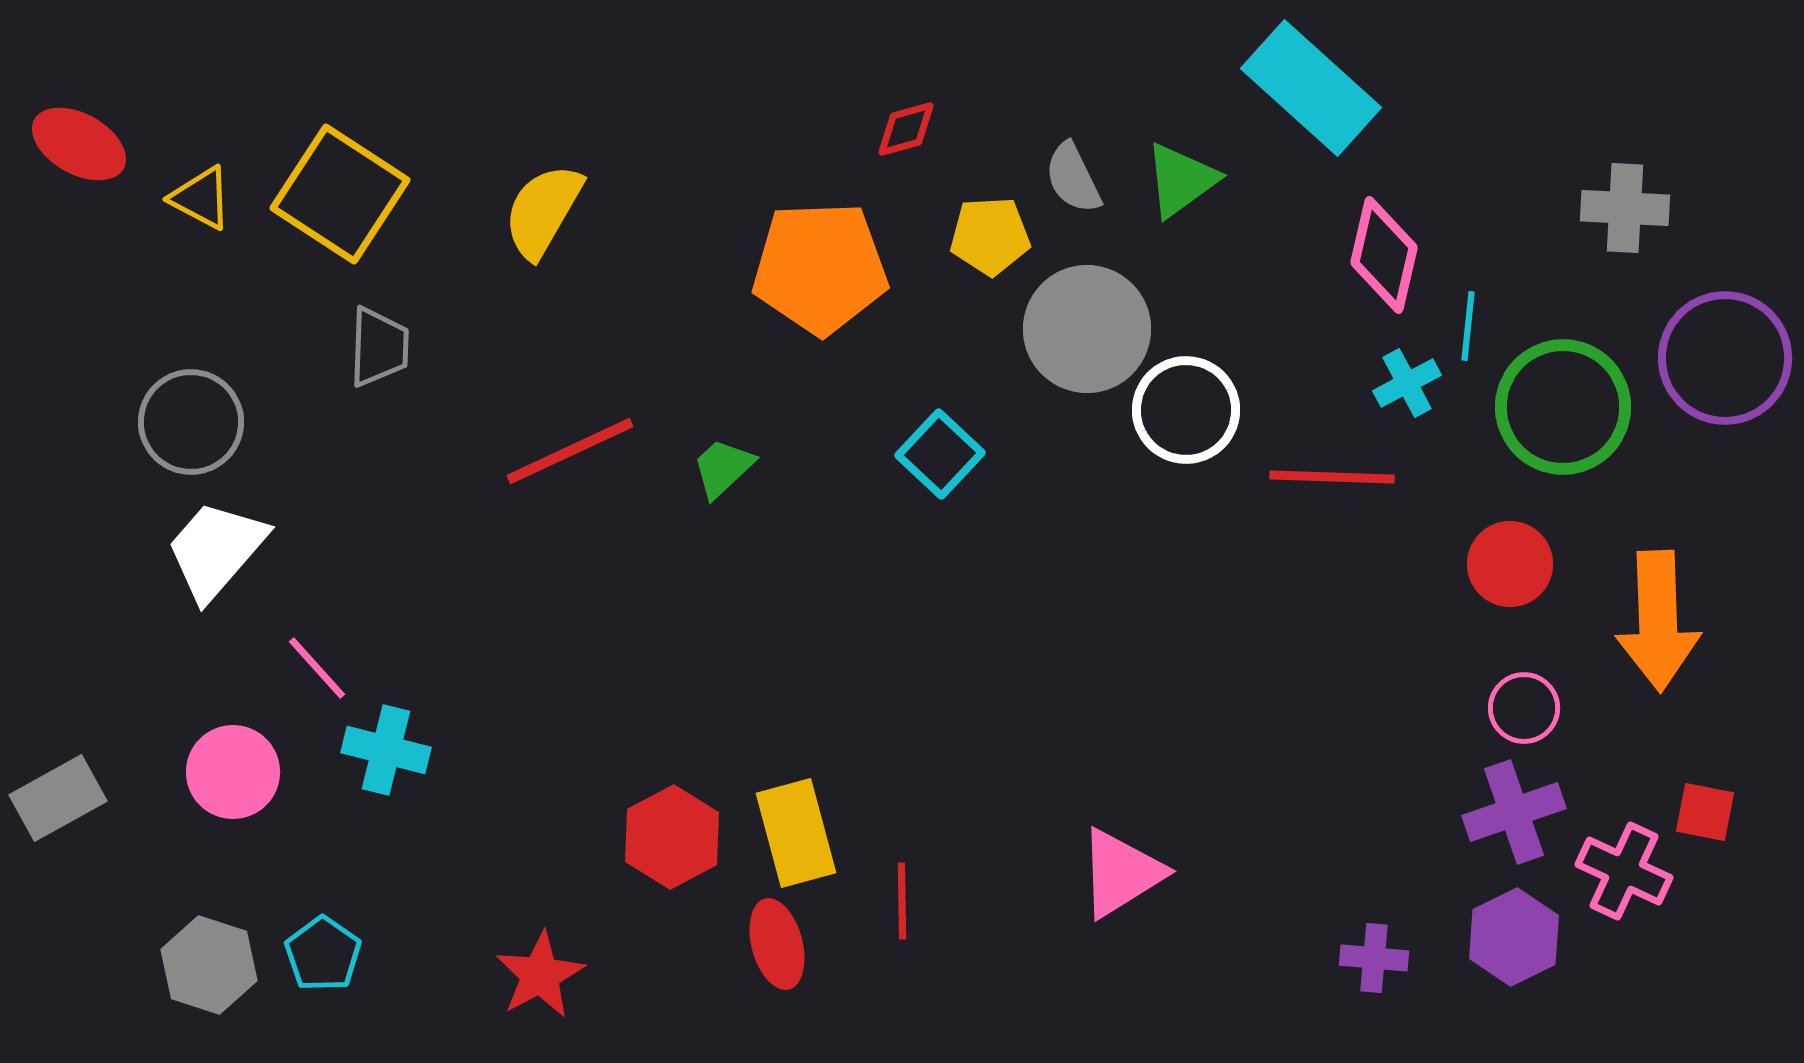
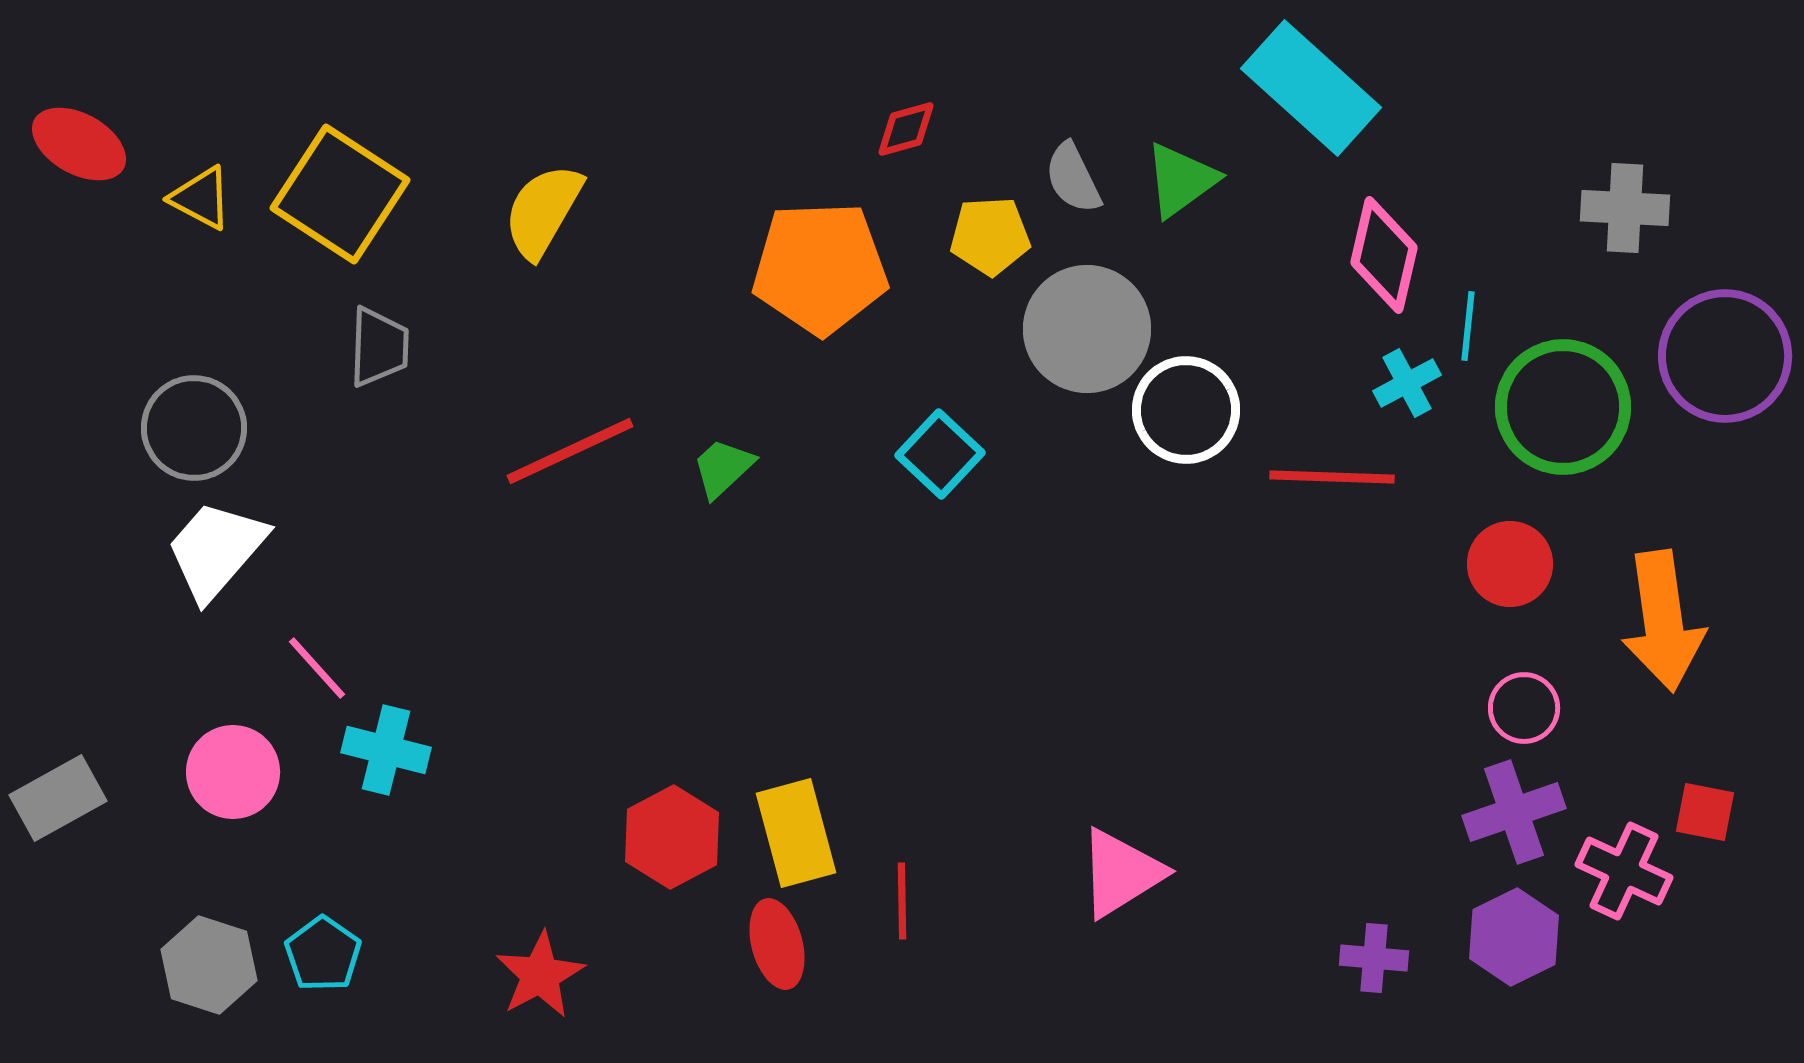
purple circle at (1725, 358): moved 2 px up
gray circle at (191, 422): moved 3 px right, 6 px down
orange arrow at (1658, 621): moved 5 px right; rotated 6 degrees counterclockwise
